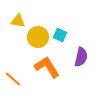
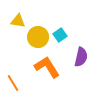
cyan square: rotated 32 degrees clockwise
orange line: moved 4 px down; rotated 18 degrees clockwise
